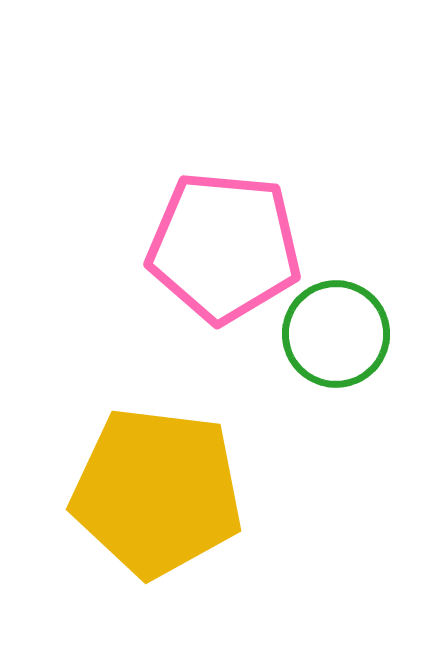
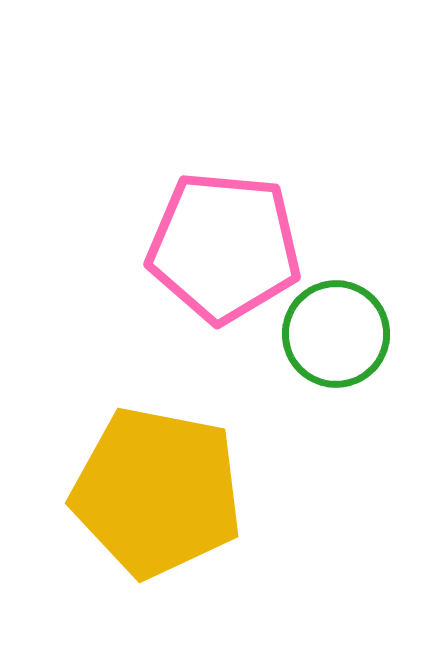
yellow pentagon: rotated 4 degrees clockwise
